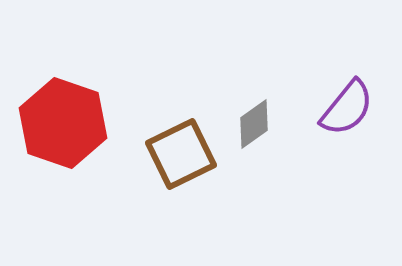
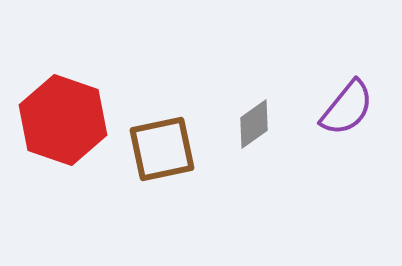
red hexagon: moved 3 px up
brown square: moved 19 px left, 5 px up; rotated 14 degrees clockwise
